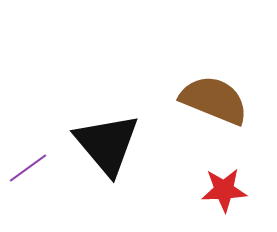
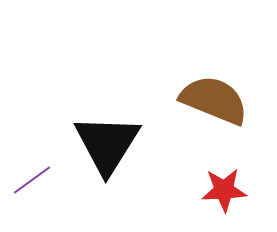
black triangle: rotated 12 degrees clockwise
purple line: moved 4 px right, 12 px down
